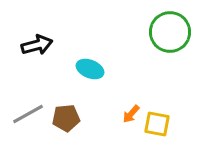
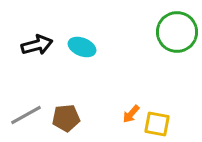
green circle: moved 7 px right
cyan ellipse: moved 8 px left, 22 px up
gray line: moved 2 px left, 1 px down
